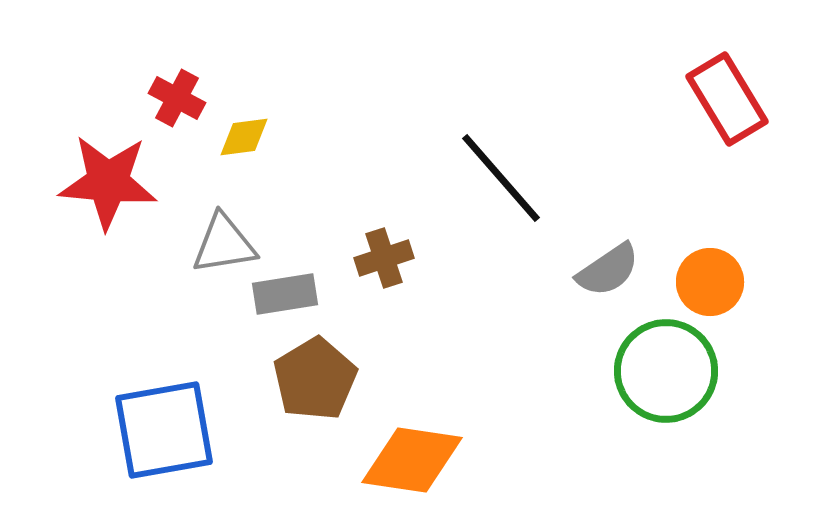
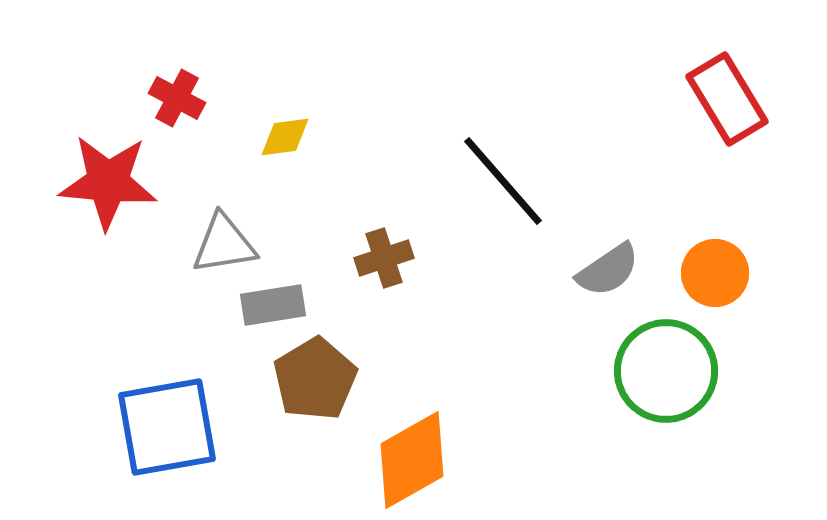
yellow diamond: moved 41 px right
black line: moved 2 px right, 3 px down
orange circle: moved 5 px right, 9 px up
gray rectangle: moved 12 px left, 11 px down
blue square: moved 3 px right, 3 px up
orange diamond: rotated 38 degrees counterclockwise
